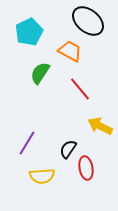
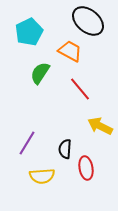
black semicircle: moved 3 px left; rotated 30 degrees counterclockwise
